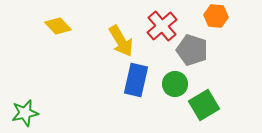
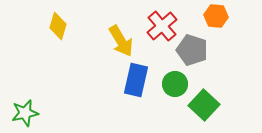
yellow diamond: rotated 60 degrees clockwise
green square: rotated 16 degrees counterclockwise
